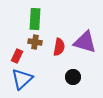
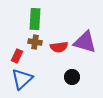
red semicircle: rotated 72 degrees clockwise
black circle: moved 1 px left
